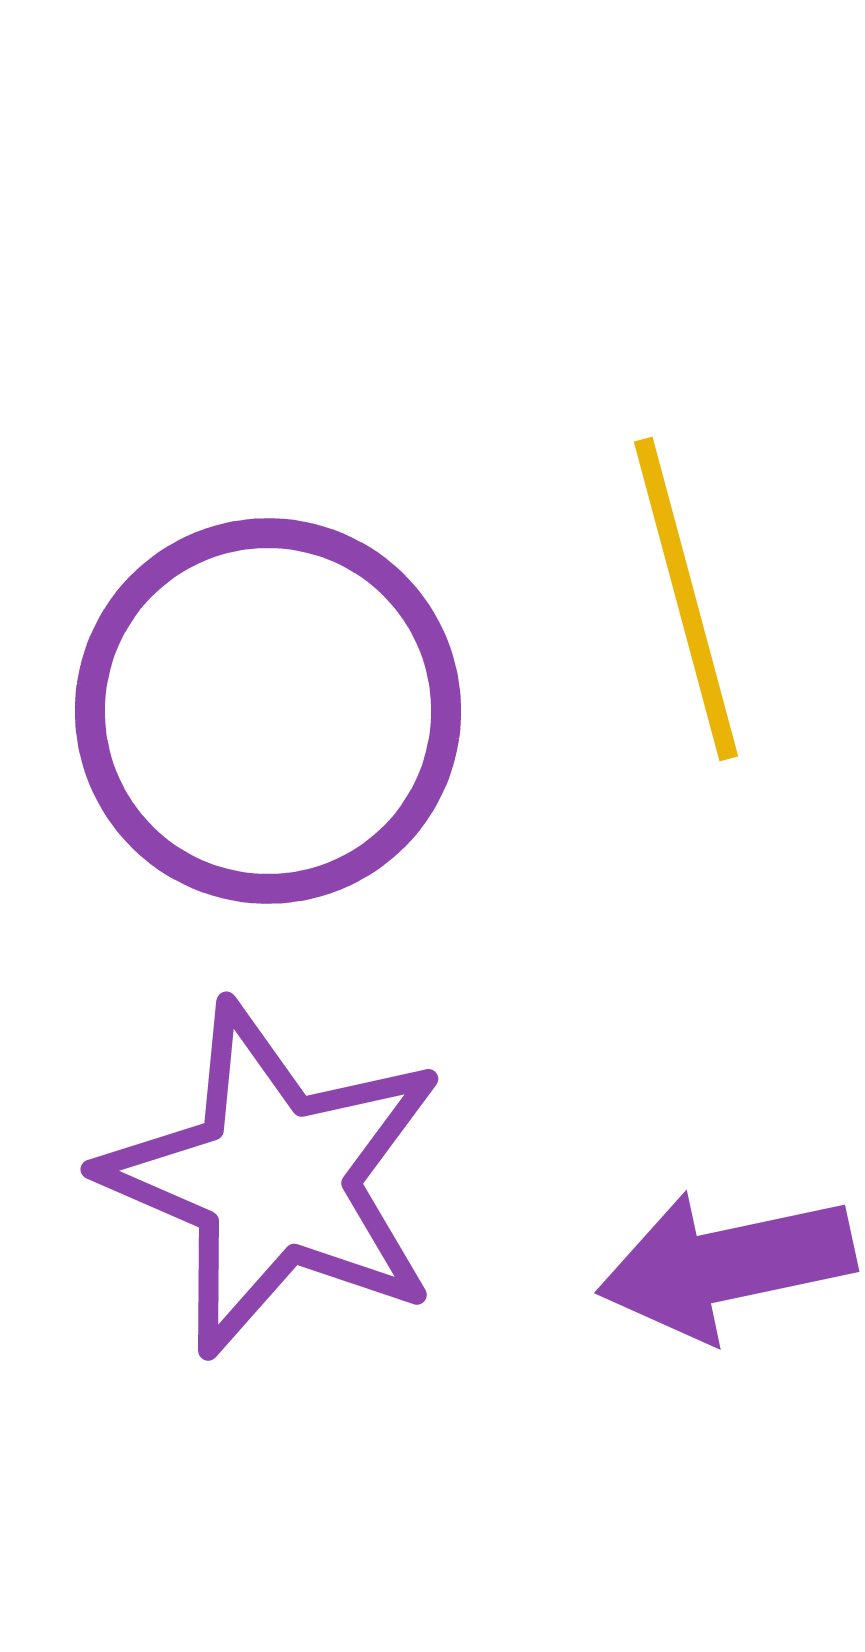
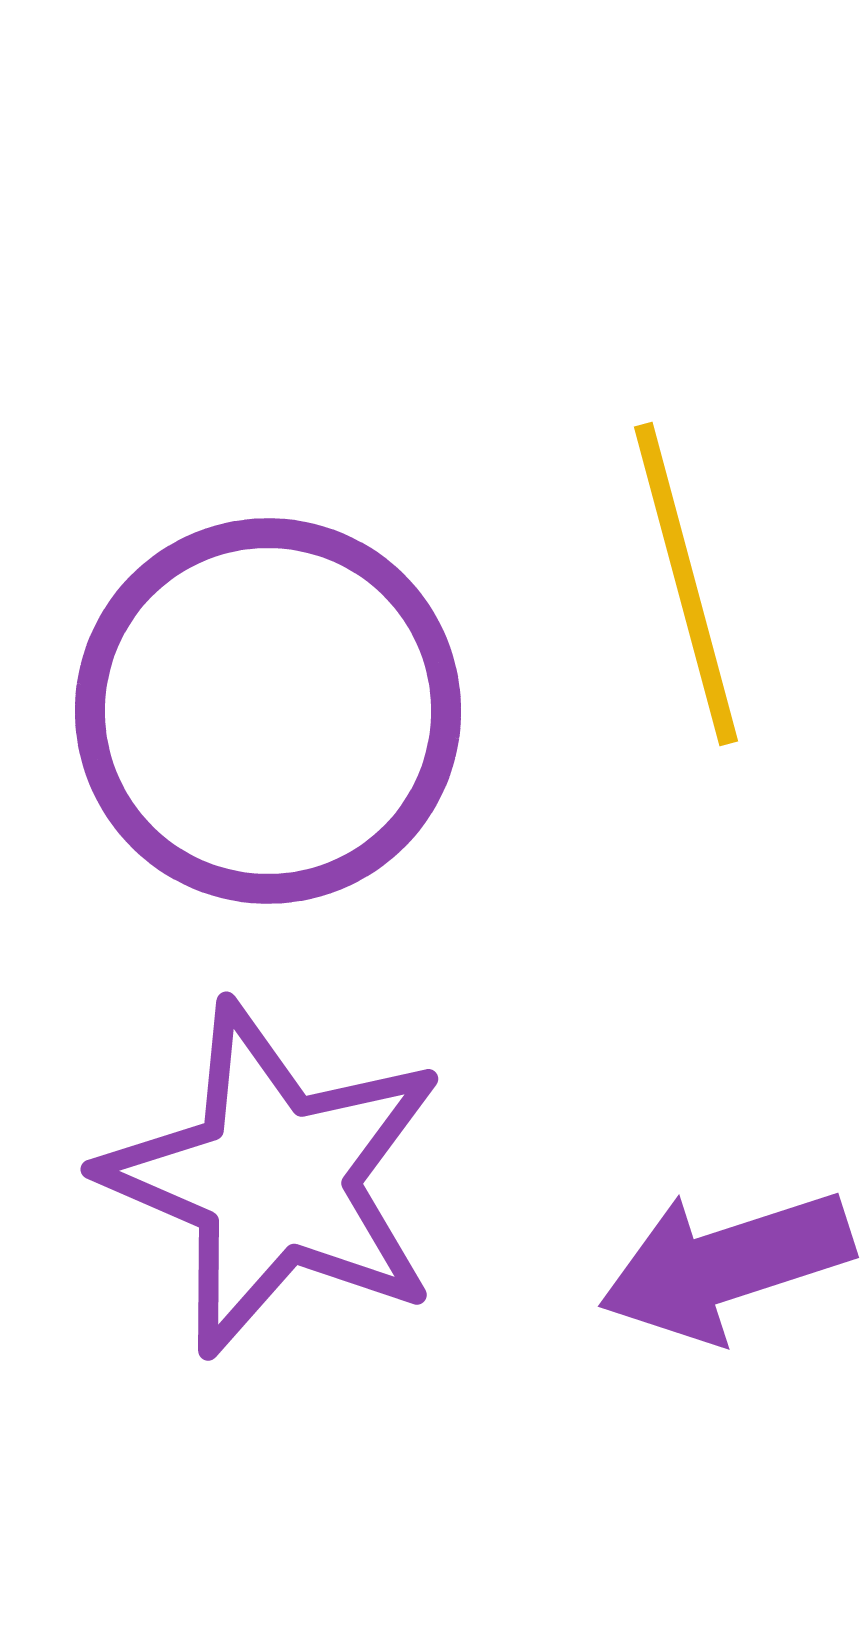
yellow line: moved 15 px up
purple arrow: rotated 6 degrees counterclockwise
